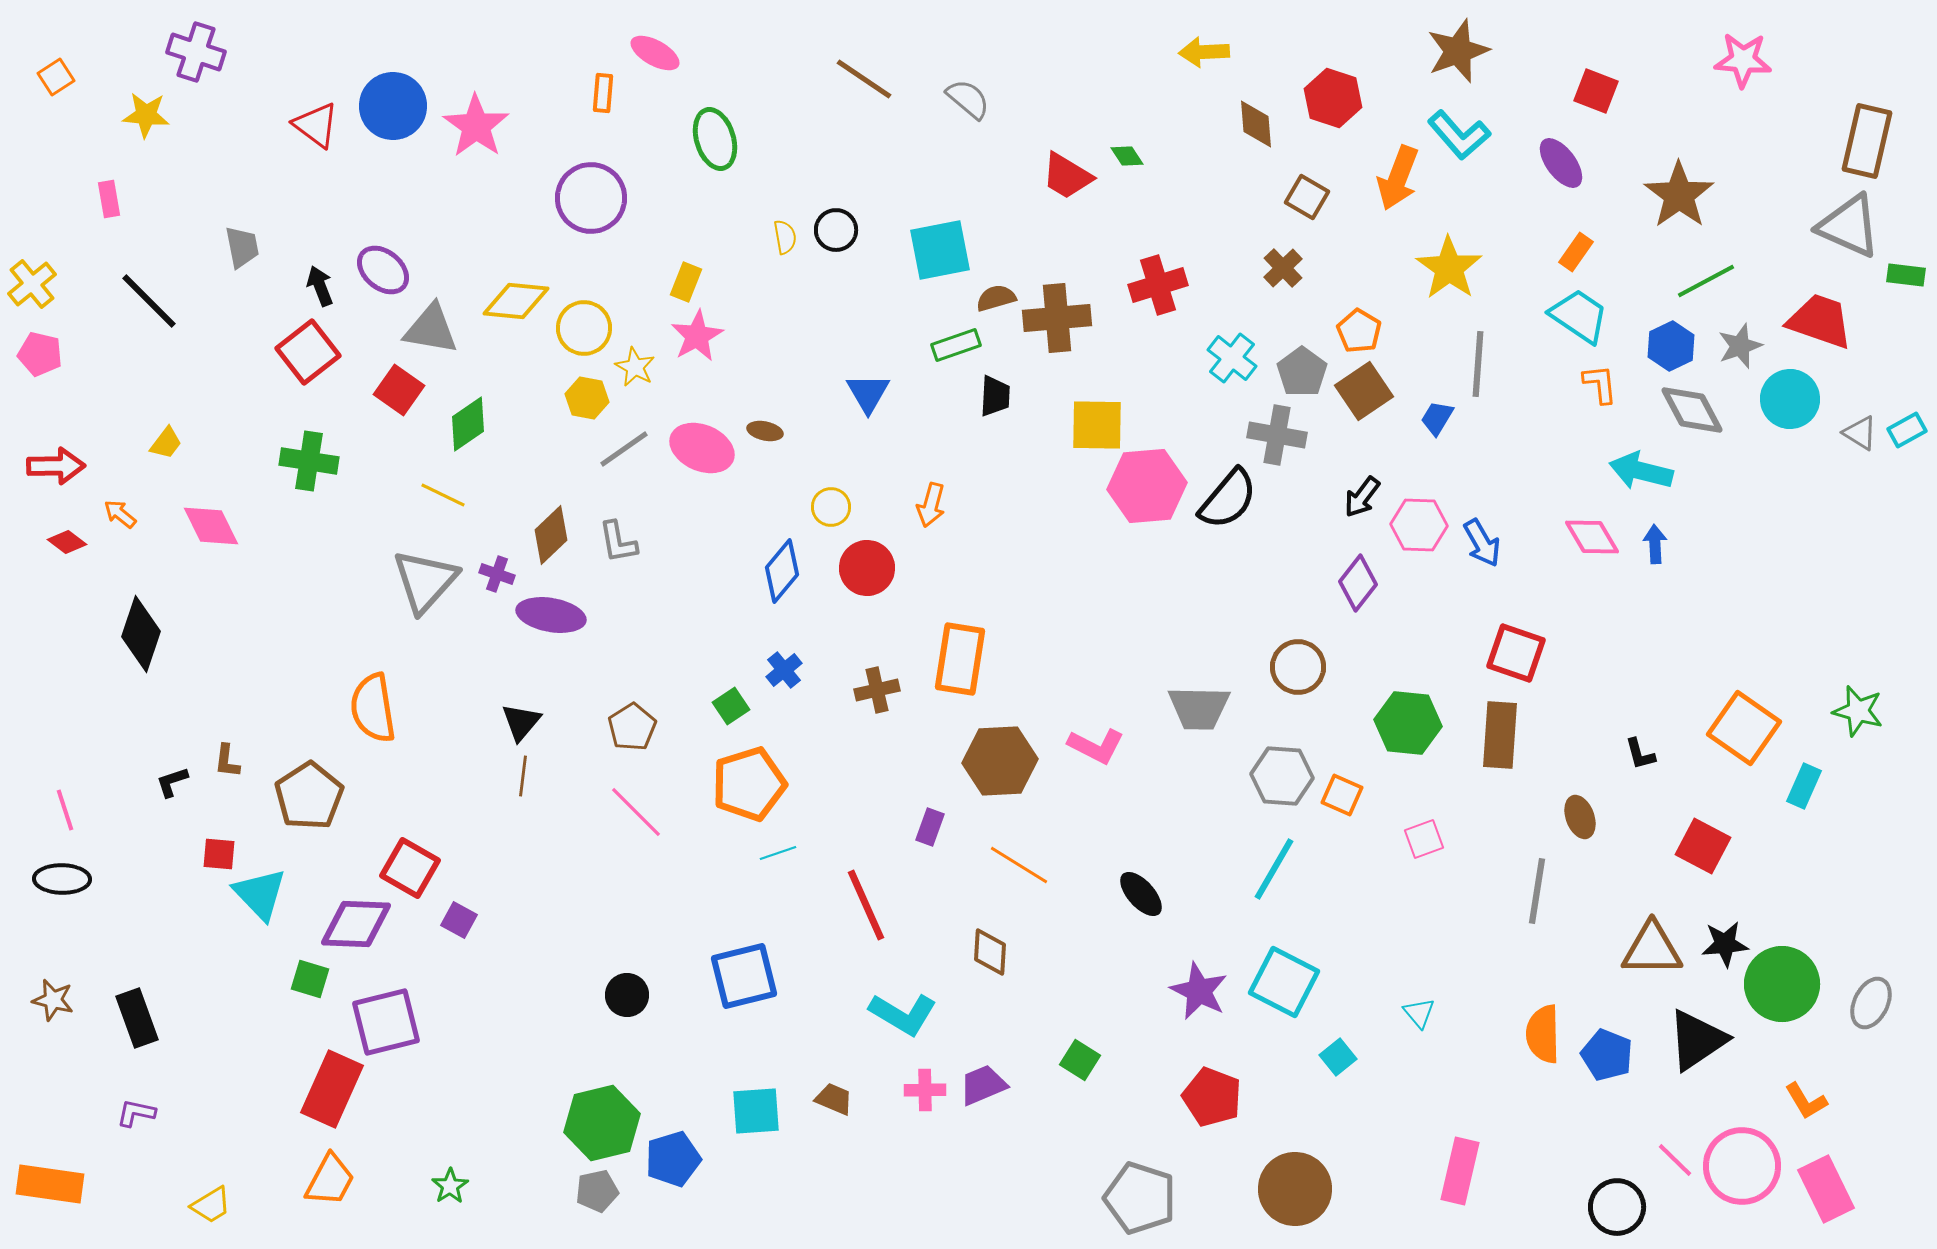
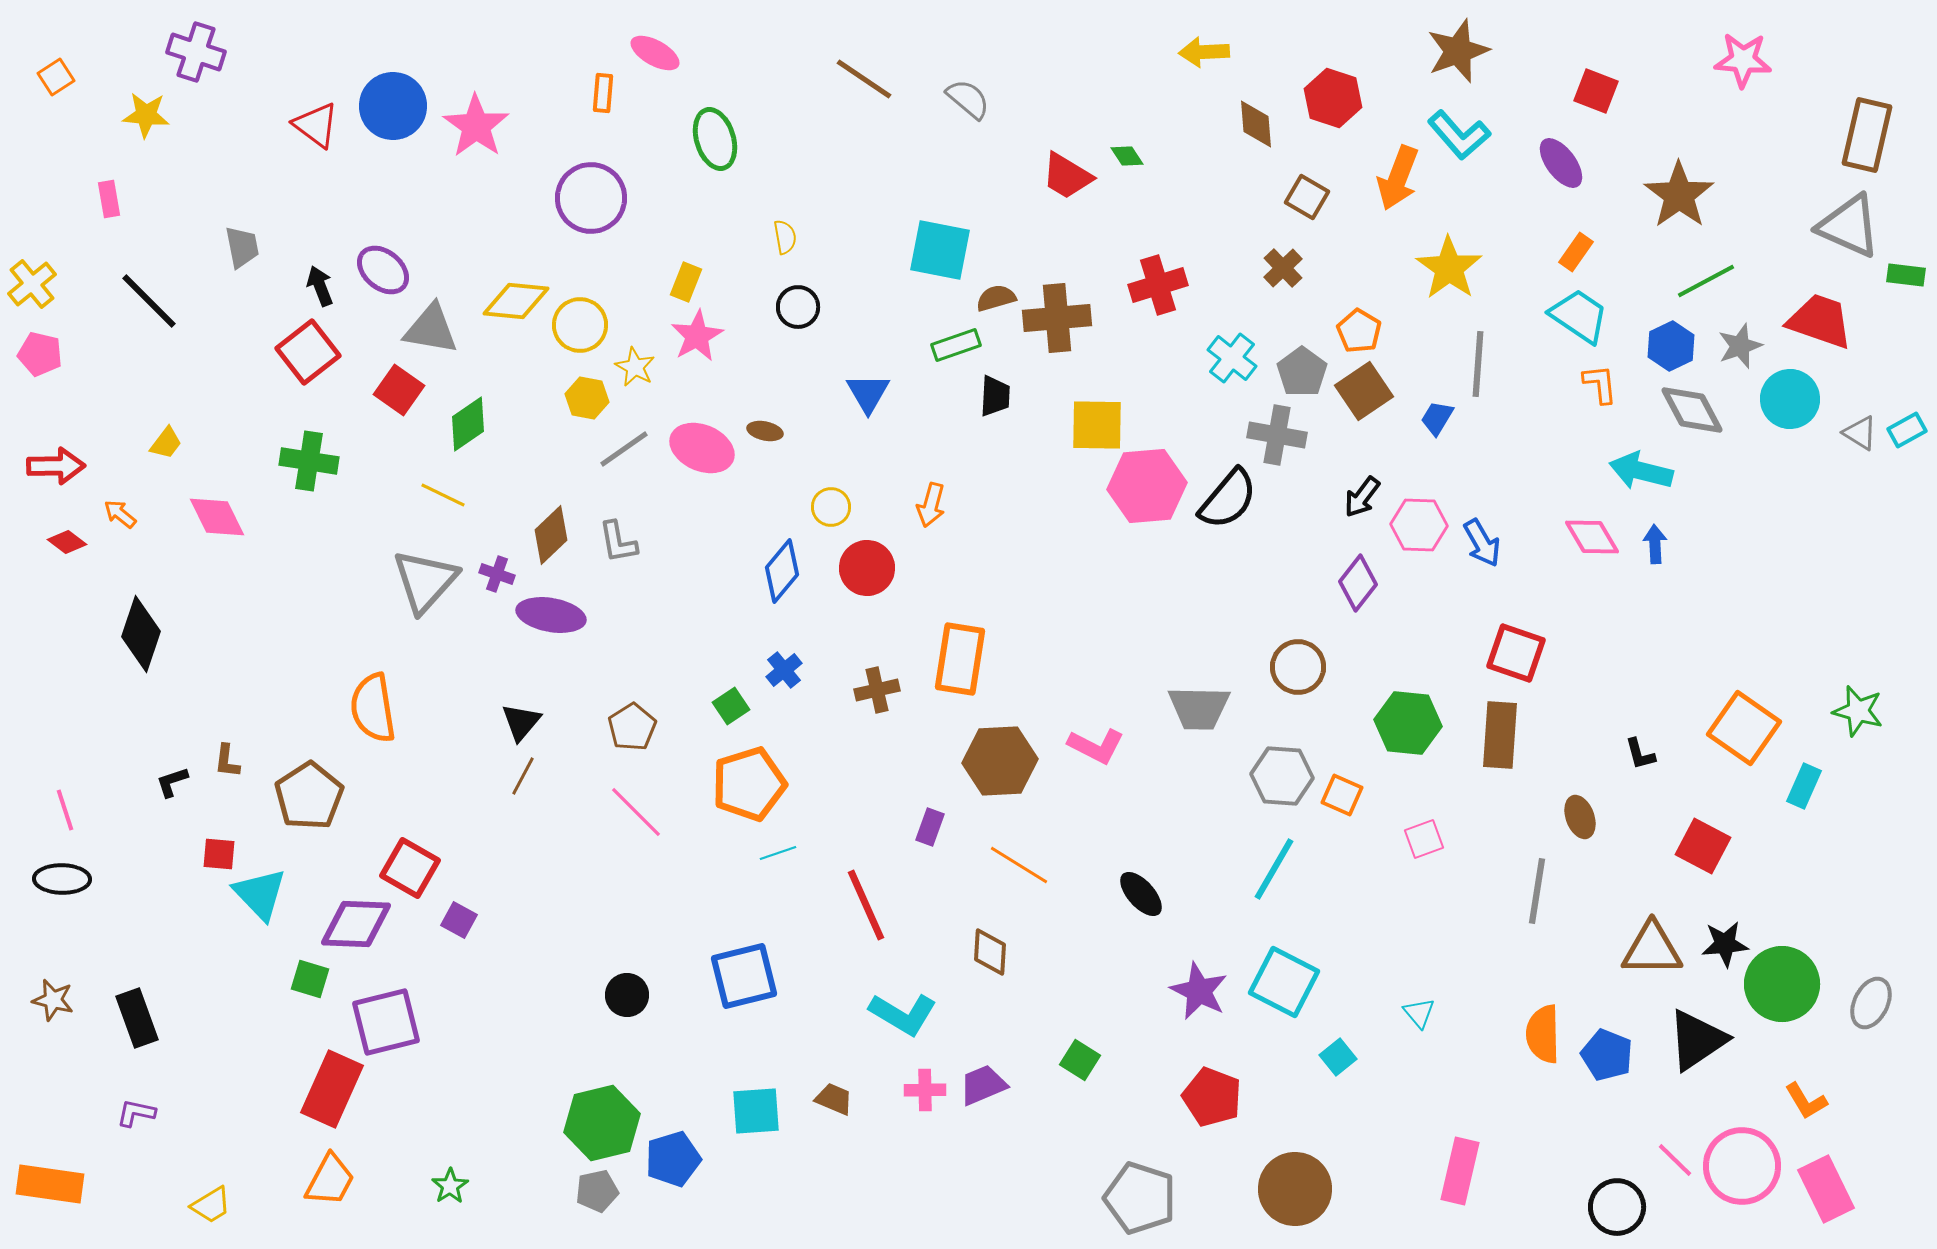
brown rectangle at (1867, 141): moved 6 px up
black circle at (836, 230): moved 38 px left, 77 px down
cyan square at (940, 250): rotated 22 degrees clockwise
yellow circle at (584, 328): moved 4 px left, 3 px up
pink diamond at (211, 526): moved 6 px right, 9 px up
brown line at (523, 776): rotated 21 degrees clockwise
